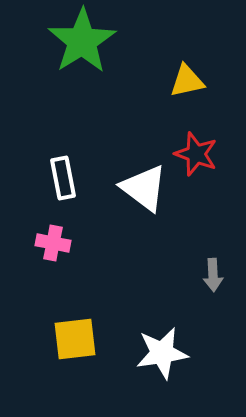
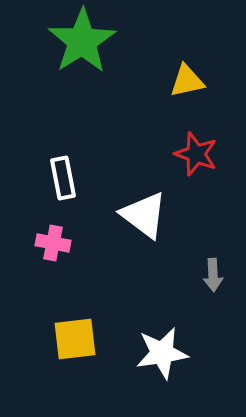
white triangle: moved 27 px down
